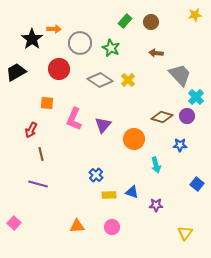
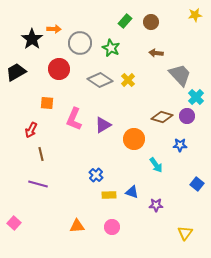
purple triangle: rotated 18 degrees clockwise
cyan arrow: rotated 21 degrees counterclockwise
